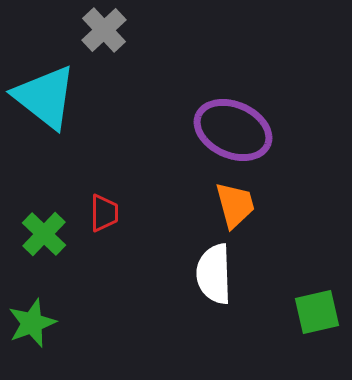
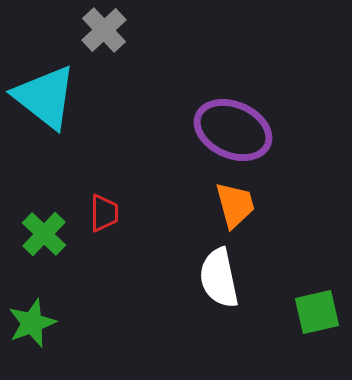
white semicircle: moved 5 px right, 4 px down; rotated 10 degrees counterclockwise
